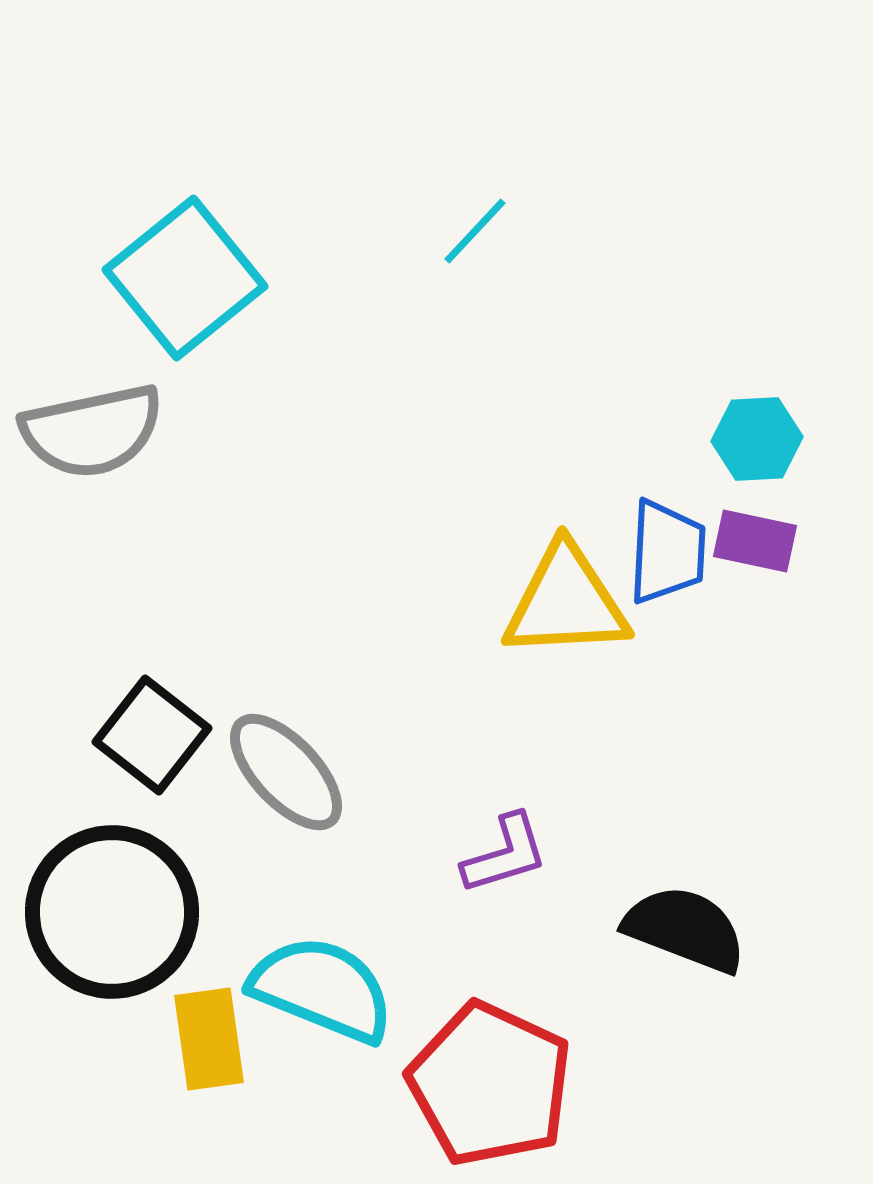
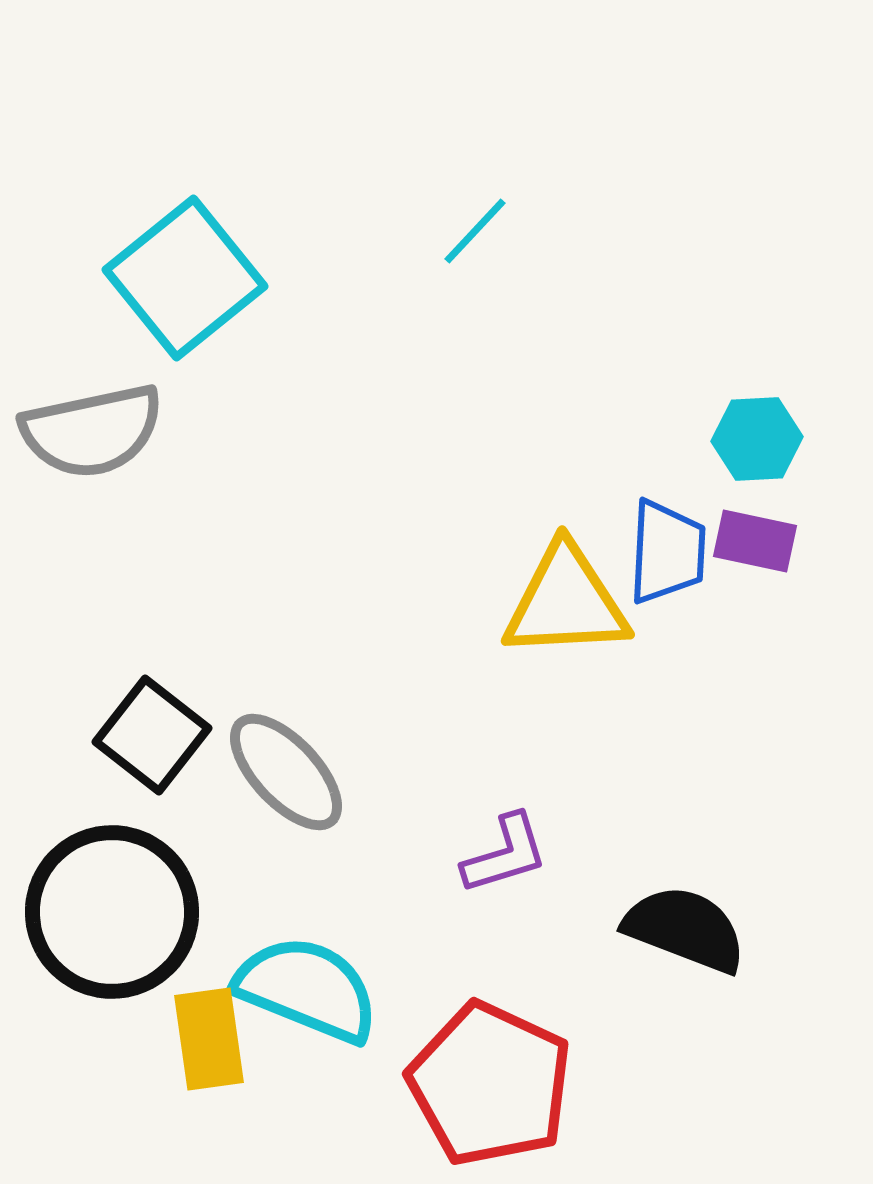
cyan semicircle: moved 15 px left
